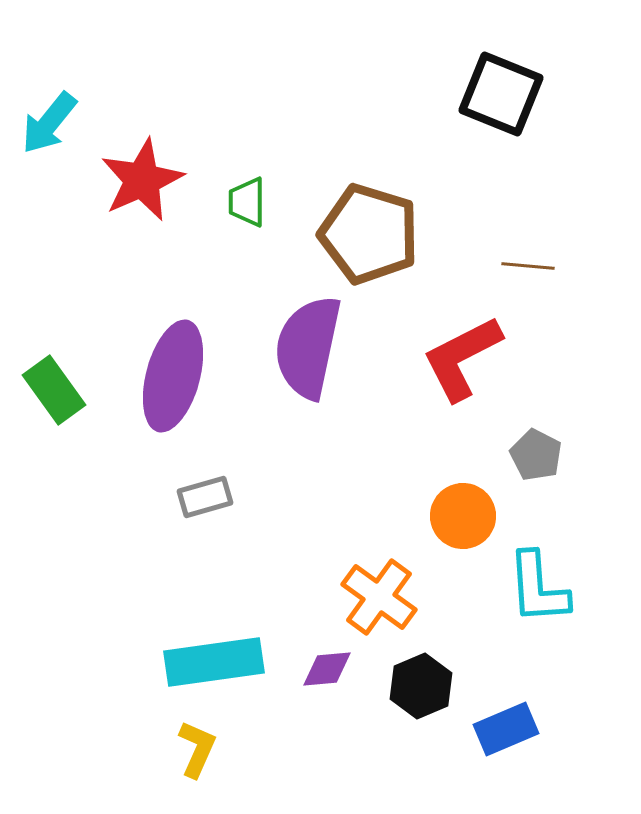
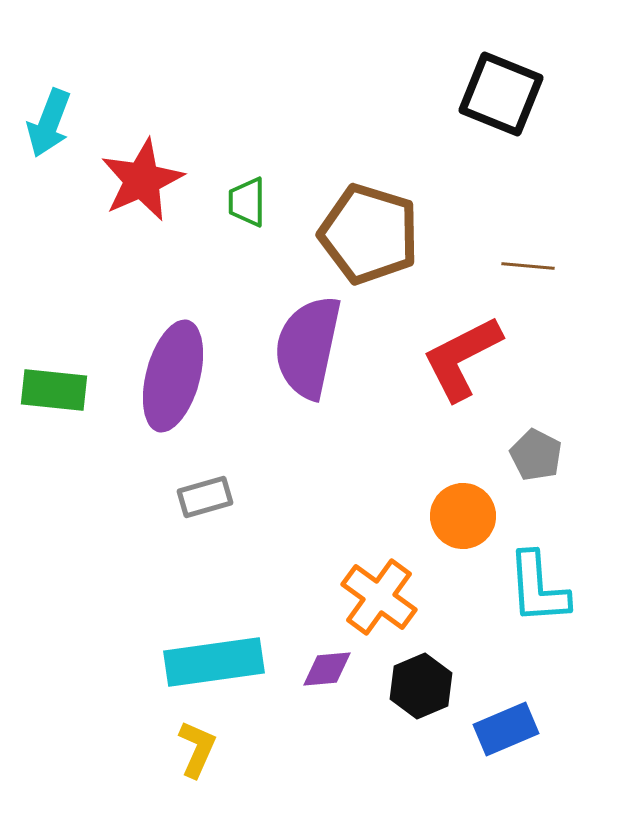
cyan arrow: rotated 18 degrees counterclockwise
green rectangle: rotated 48 degrees counterclockwise
